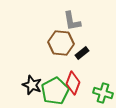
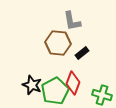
brown hexagon: moved 3 px left
green cross: moved 1 px left, 2 px down
